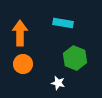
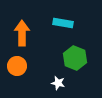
orange arrow: moved 2 px right
orange circle: moved 6 px left, 2 px down
